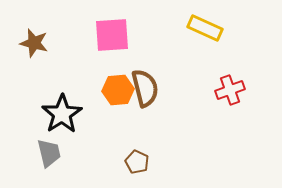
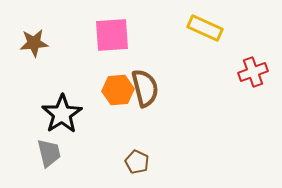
brown star: rotated 20 degrees counterclockwise
red cross: moved 23 px right, 18 px up
